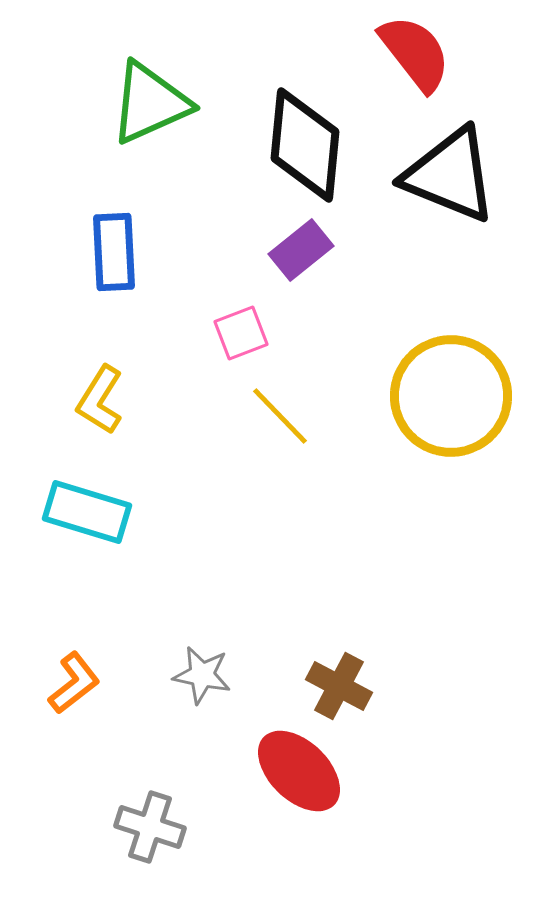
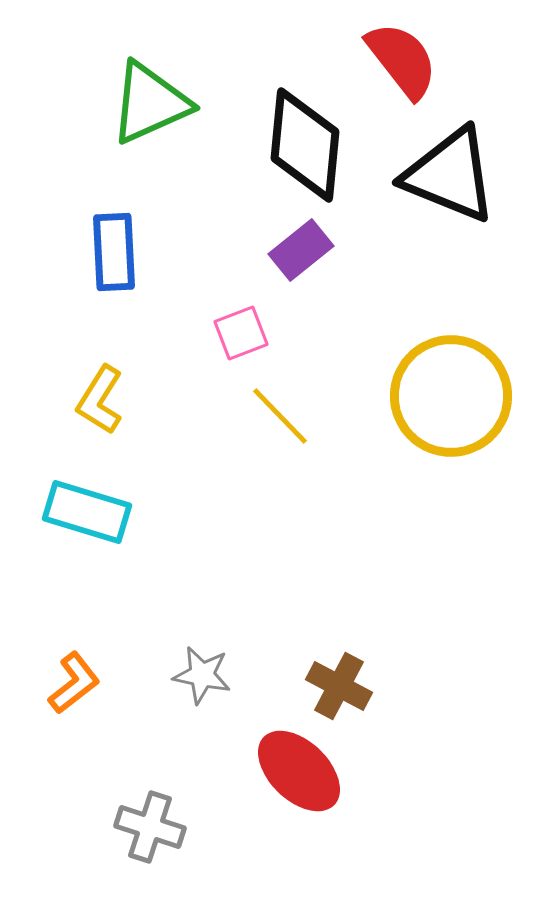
red semicircle: moved 13 px left, 7 px down
